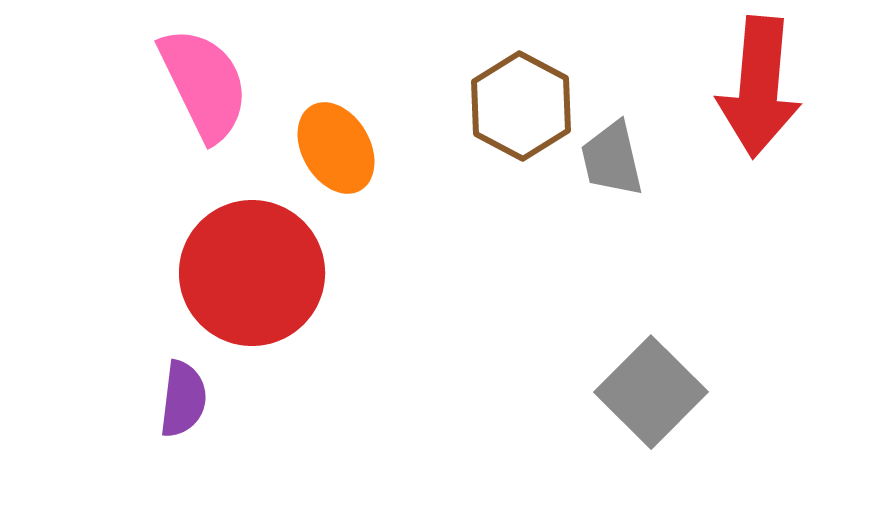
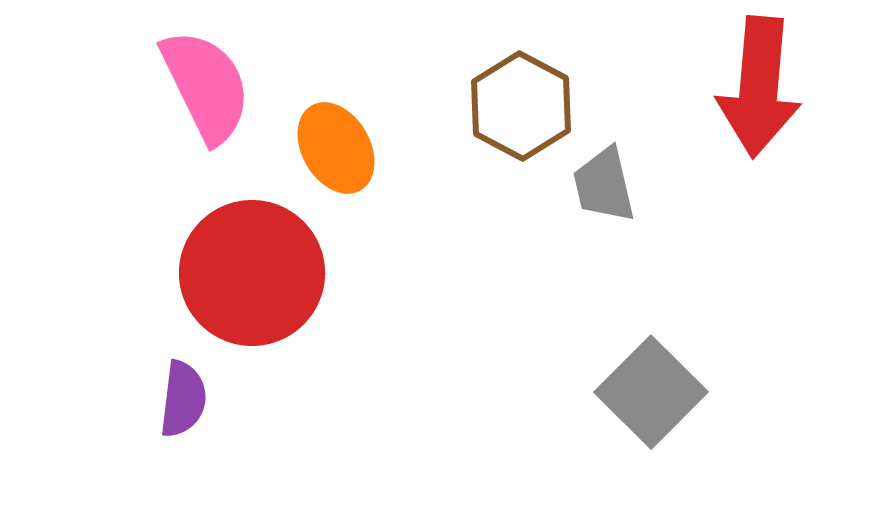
pink semicircle: moved 2 px right, 2 px down
gray trapezoid: moved 8 px left, 26 px down
